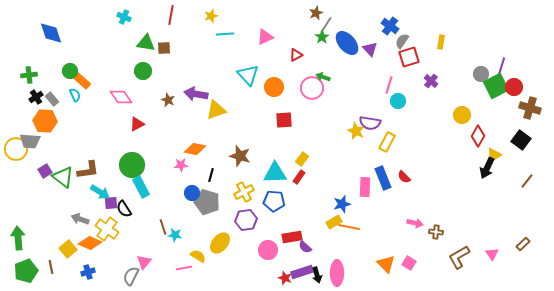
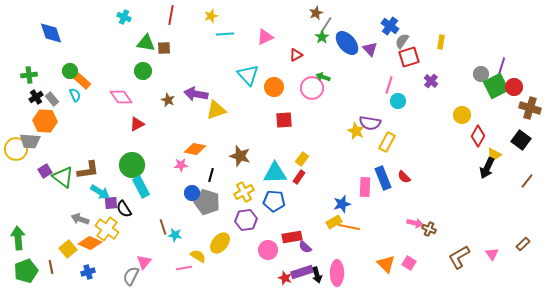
brown cross at (436, 232): moved 7 px left, 3 px up; rotated 16 degrees clockwise
